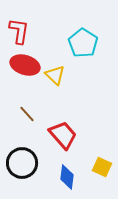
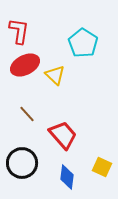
red ellipse: rotated 44 degrees counterclockwise
